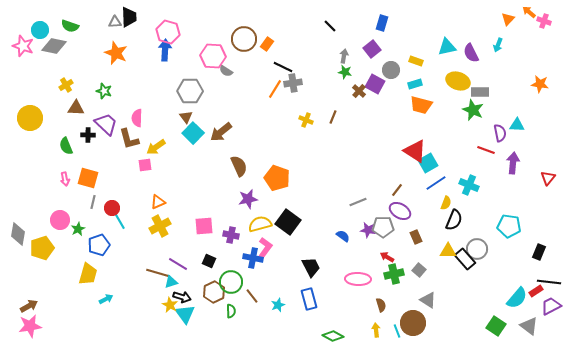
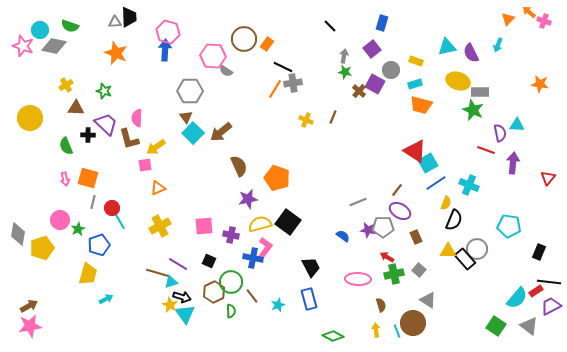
orange triangle at (158, 202): moved 14 px up
